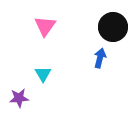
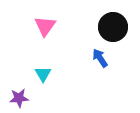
blue arrow: rotated 48 degrees counterclockwise
